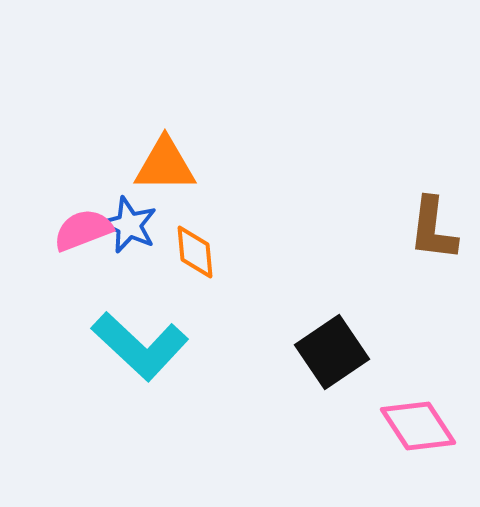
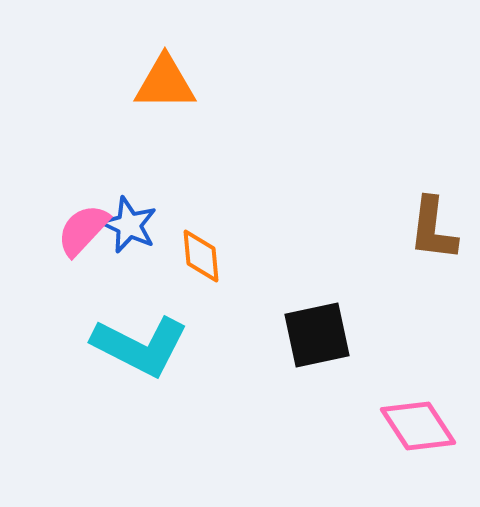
orange triangle: moved 82 px up
pink semicircle: rotated 26 degrees counterclockwise
orange diamond: moved 6 px right, 4 px down
cyan L-shape: rotated 16 degrees counterclockwise
black square: moved 15 px left, 17 px up; rotated 22 degrees clockwise
